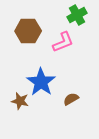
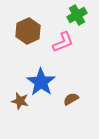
brown hexagon: rotated 25 degrees counterclockwise
